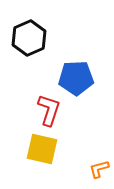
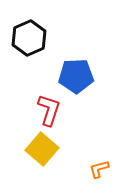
blue pentagon: moved 2 px up
yellow square: rotated 28 degrees clockwise
